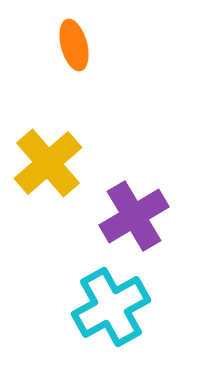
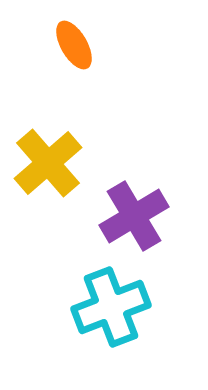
orange ellipse: rotated 15 degrees counterclockwise
cyan cross: rotated 8 degrees clockwise
